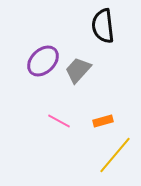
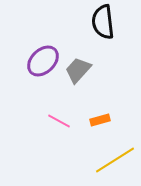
black semicircle: moved 4 px up
orange rectangle: moved 3 px left, 1 px up
yellow line: moved 5 px down; rotated 18 degrees clockwise
